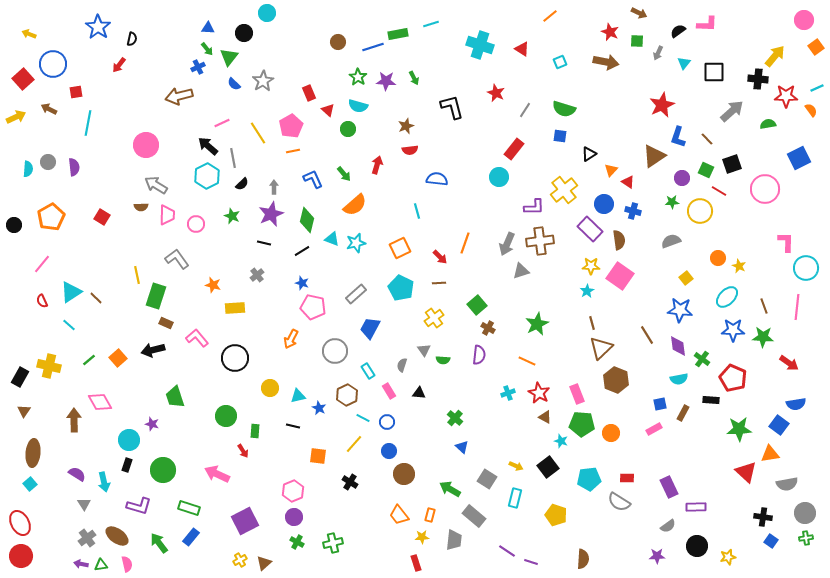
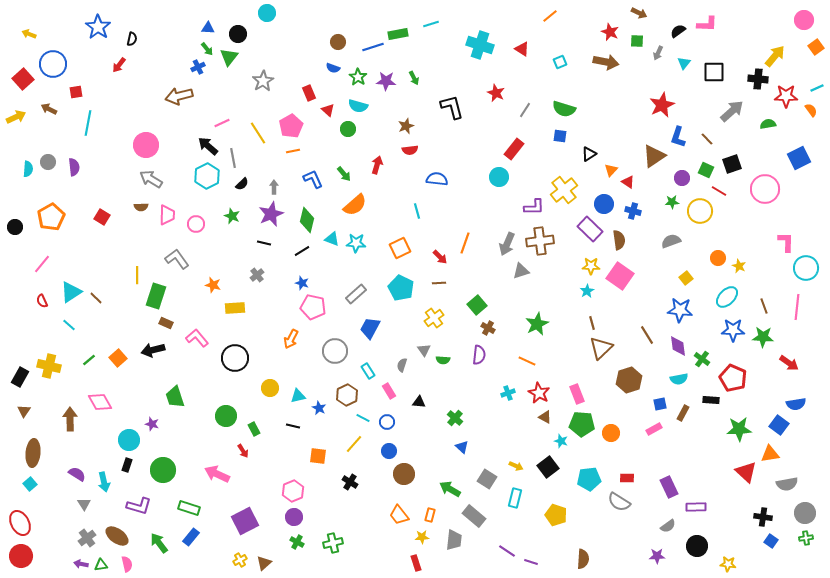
black circle at (244, 33): moved 6 px left, 1 px down
blue semicircle at (234, 84): moved 99 px right, 16 px up; rotated 24 degrees counterclockwise
gray arrow at (156, 185): moved 5 px left, 6 px up
black circle at (14, 225): moved 1 px right, 2 px down
cyan star at (356, 243): rotated 18 degrees clockwise
yellow line at (137, 275): rotated 12 degrees clockwise
brown hexagon at (616, 380): moved 13 px right; rotated 20 degrees clockwise
black triangle at (419, 393): moved 9 px down
brown arrow at (74, 420): moved 4 px left, 1 px up
green rectangle at (255, 431): moved 1 px left, 2 px up; rotated 32 degrees counterclockwise
yellow star at (728, 557): moved 7 px down; rotated 21 degrees clockwise
